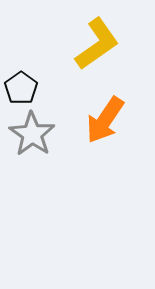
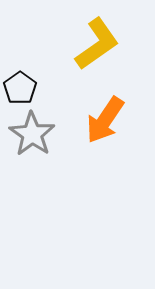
black pentagon: moved 1 px left
